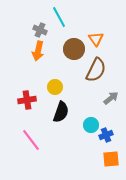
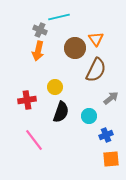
cyan line: rotated 75 degrees counterclockwise
brown circle: moved 1 px right, 1 px up
cyan circle: moved 2 px left, 9 px up
pink line: moved 3 px right
